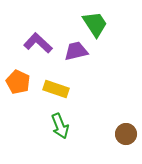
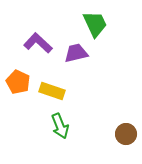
green trapezoid: rotated 8 degrees clockwise
purple trapezoid: moved 2 px down
yellow rectangle: moved 4 px left, 2 px down
